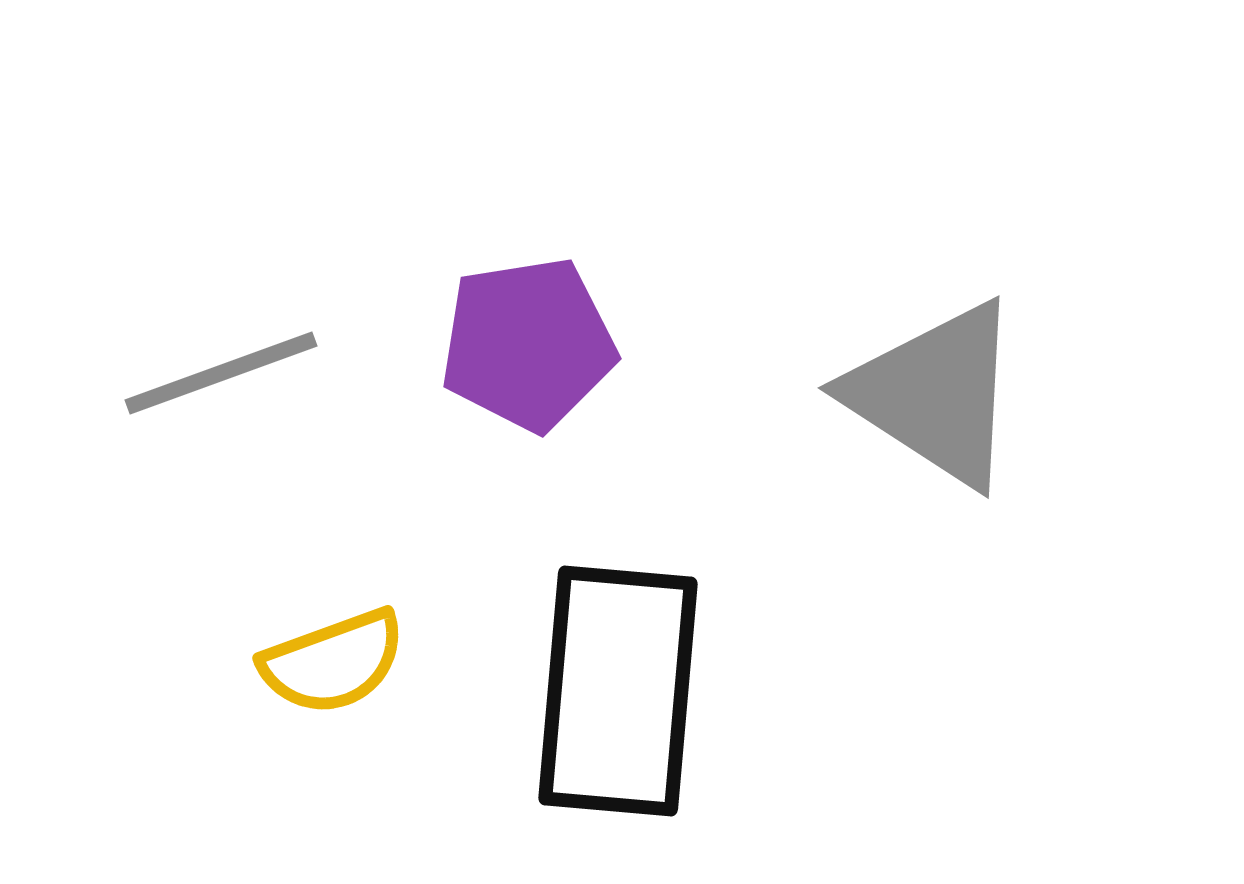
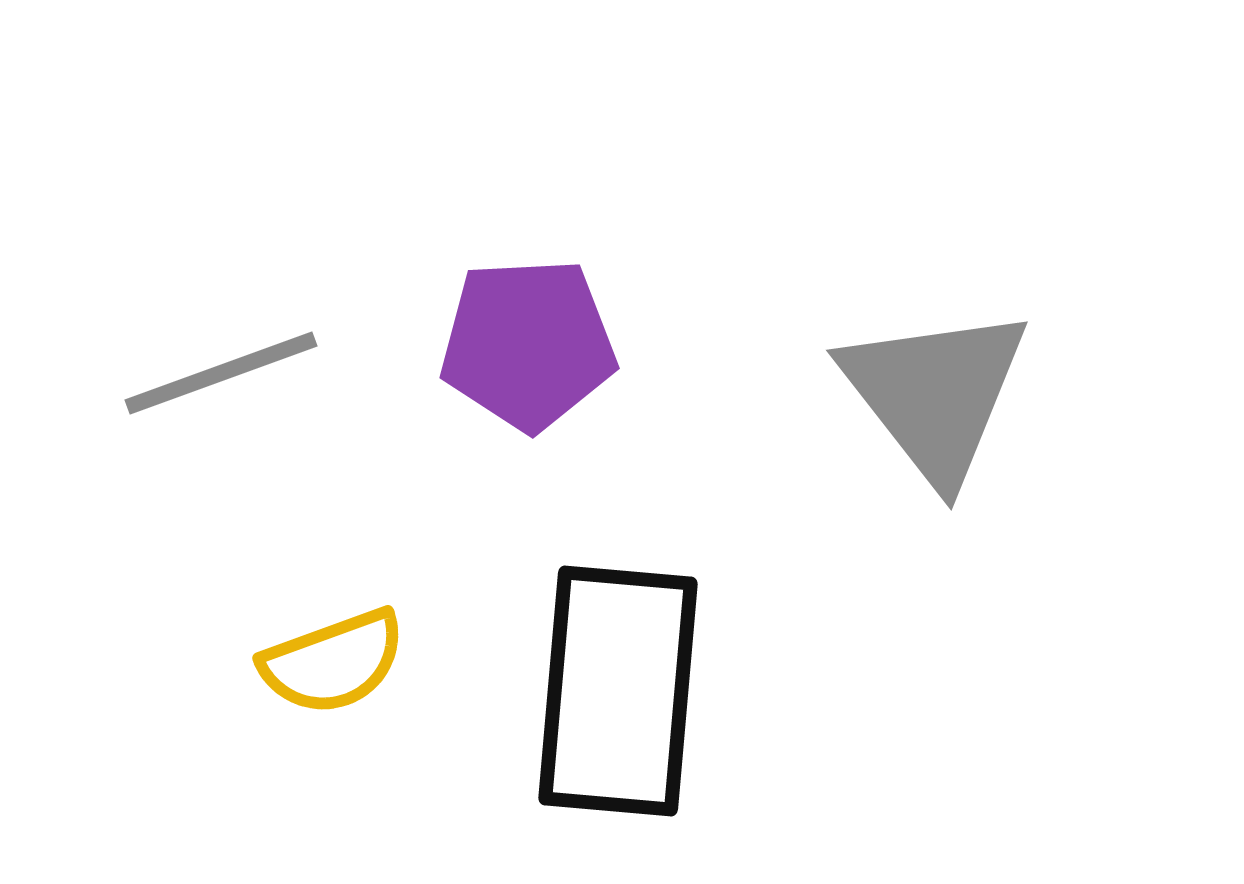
purple pentagon: rotated 6 degrees clockwise
gray triangle: rotated 19 degrees clockwise
